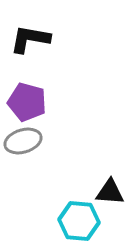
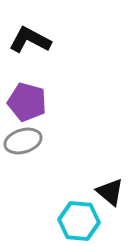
black L-shape: moved 1 px down; rotated 18 degrees clockwise
black triangle: rotated 36 degrees clockwise
